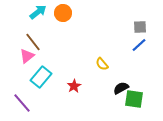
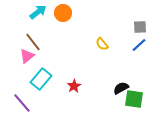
yellow semicircle: moved 20 px up
cyan rectangle: moved 2 px down
